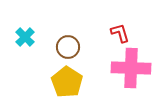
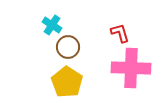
cyan cross: moved 27 px right, 12 px up; rotated 12 degrees counterclockwise
